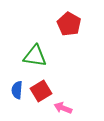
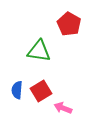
green triangle: moved 4 px right, 5 px up
